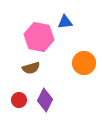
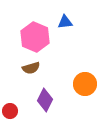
pink hexagon: moved 4 px left; rotated 12 degrees clockwise
orange circle: moved 1 px right, 21 px down
red circle: moved 9 px left, 11 px down
